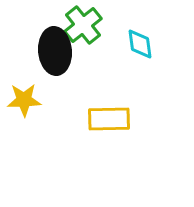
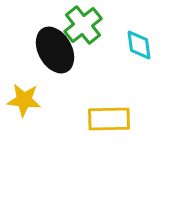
cyan diamond: moved 1 px left, 1 px down
black ellipse: moved 1 px up; rotated 24 degrees counterclockwise
yellow star: rotated 8 degrees clockwise
